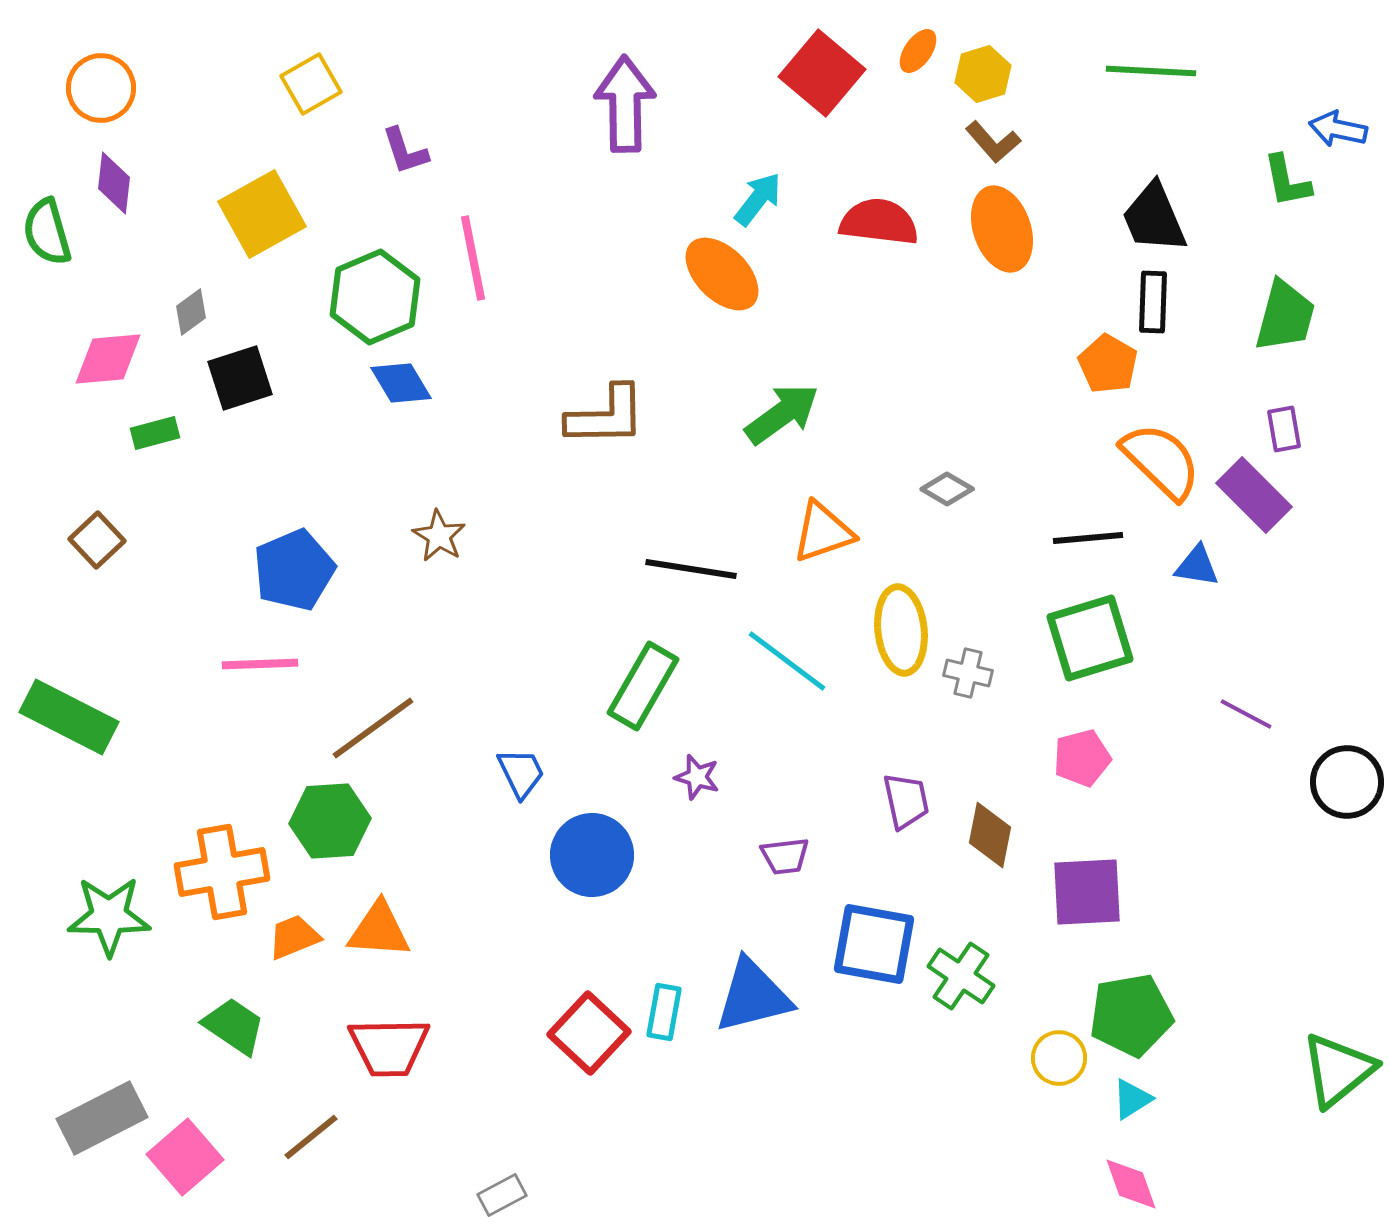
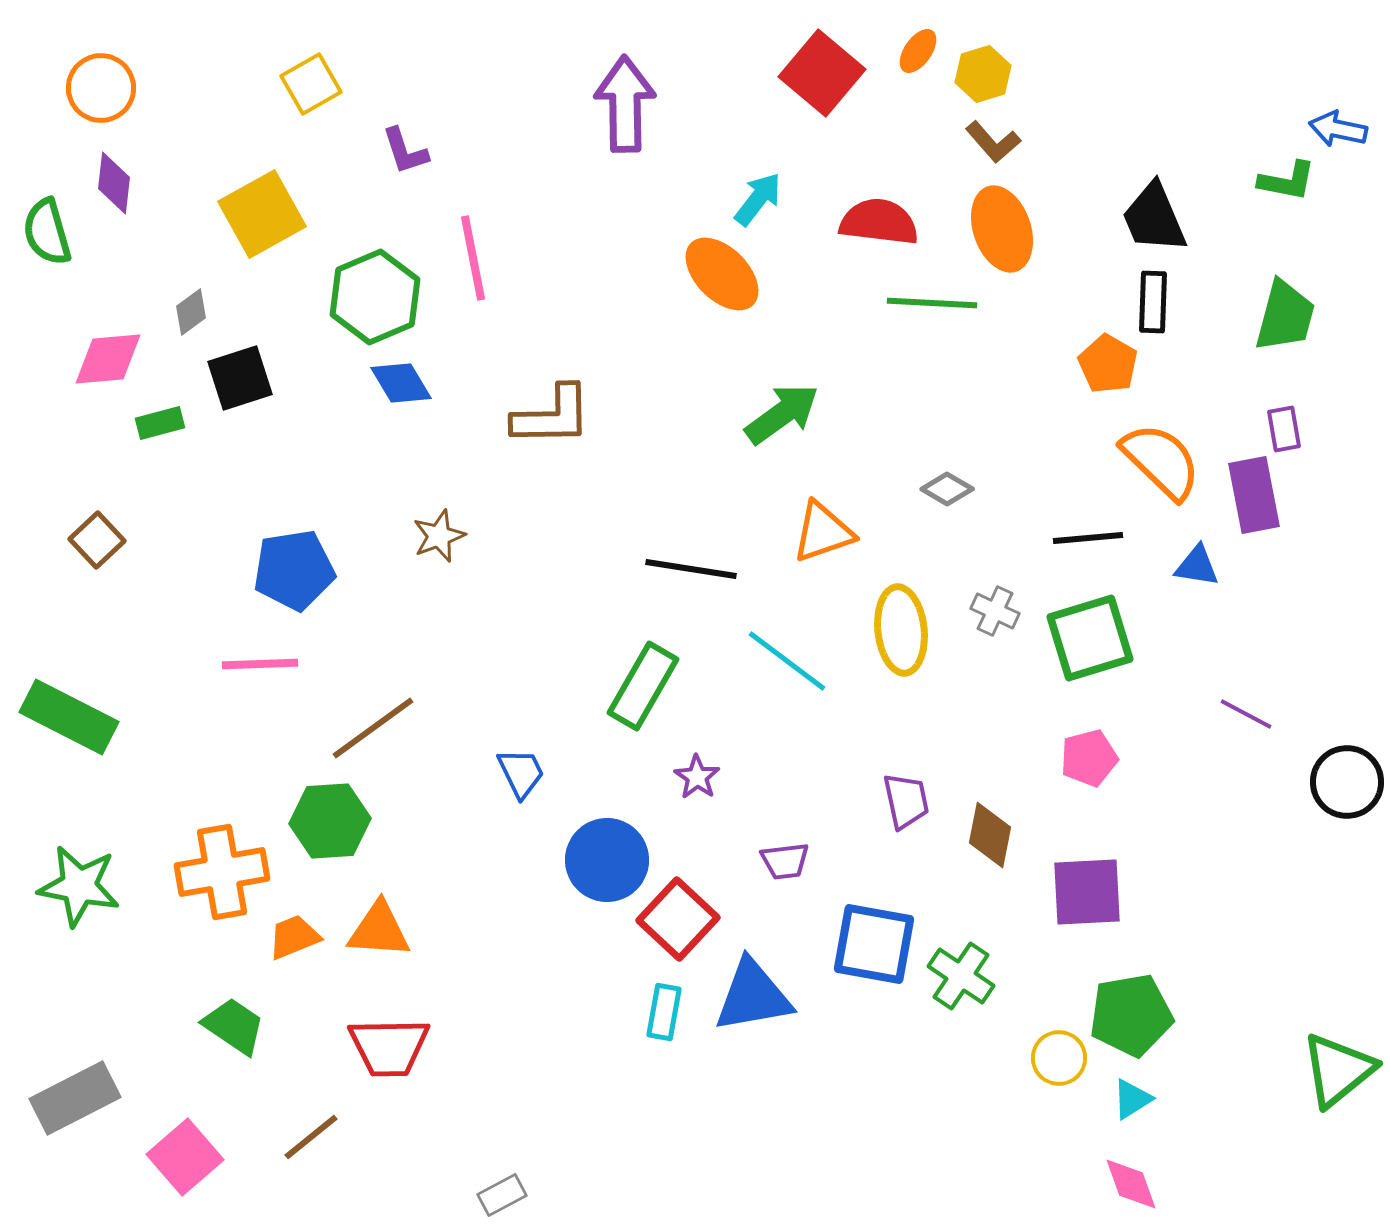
green line at (1151, 71): moved 219 px left, 232 px down
green L-shape at (1287, 181): rotated 68 degrees counterclockwise
brown L-shape at (606, 416): moved 54 px left
green rectangle at (155, 433): moved 5 px right, 10 px up
purple rectangle at (1254, 495): rotated 34 degrees clockwise
brown star at (439, 536): rotated 20 degrees clockwise
blue pentagon at (294, 570): rotated 14 degrees clockwise
gray cross at (968, 673): moved 27 px right, 62 px up; rotated 12 degrees clockwise
pink pentagon at (1082, 758): moved 7 px right
purple star at (697, 777): rotated 18 degrees clockwise
blue circle at (592, 855): moved 15 px right, 5 px down
purple trapezoid at (785, 856): moved 5 px down
green star at (109, 916): moved 30 px left, 30 px up; rotated 10 degrees clockwise
blue triangle at (753, 996): rotated 4 degrees clockwise
red square at (589, 1033): moved 89 px right, 114 px up
gray rectangle at (102, 1118): moved 27 px left, 20 px up
